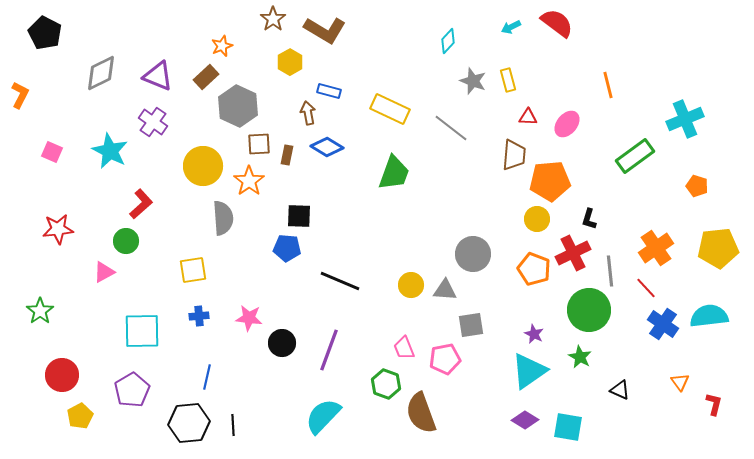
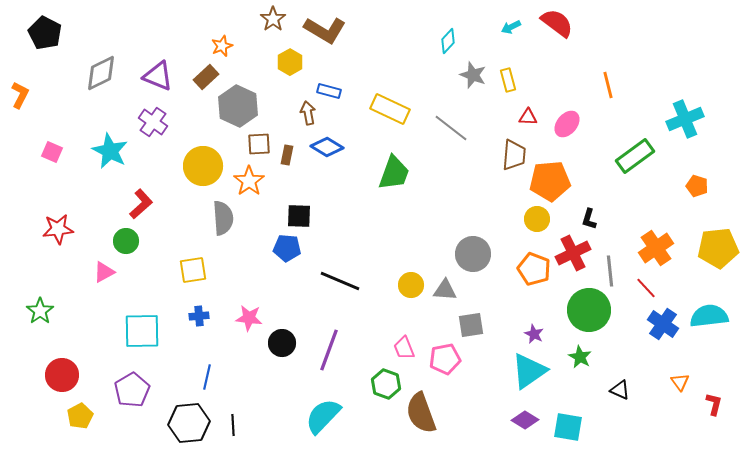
gray star at (473, 81): moved 6 px up
